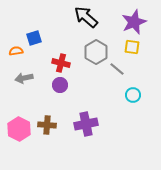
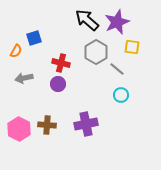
black arrow: moved 1 px right, 3 px down
purple star: moved 17 px left
orange semicircle: rotated 128 degrees clockwise
purple circle: moved 2 px left, 1 px up
cyan circle: moved 12 px left
